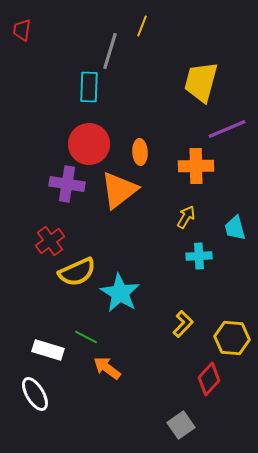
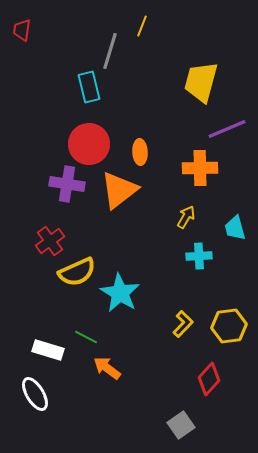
cyan rectangle: rotated 16 degrees counterclockwise
orange cross: moved 4 px right, 2 px down
yellow hexagon: moved 3 px left, 12 px up; rotated 12 degrees counterclockwise
